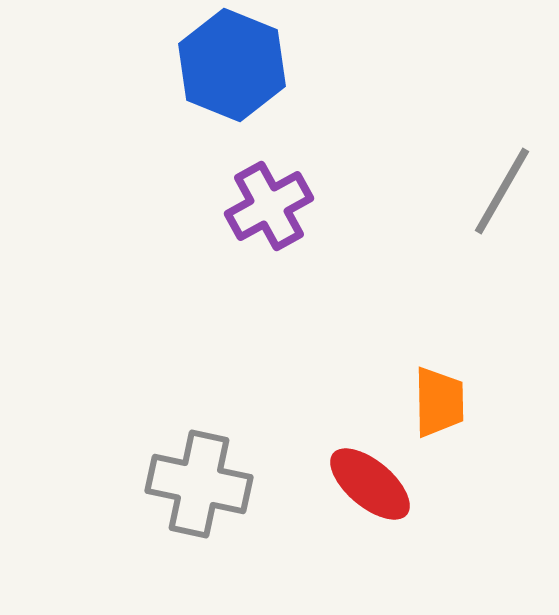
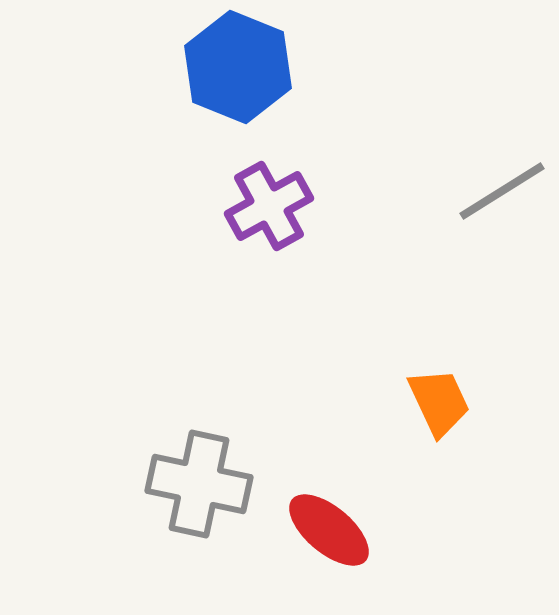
blue hexagon: moved 6 px right, 2 px down
gray line: rotated 28 degrees clockwise
orange trapezoid: rotated 24 degrees counterclockwise
red ellipse: moved 41 px left, 46 px down
